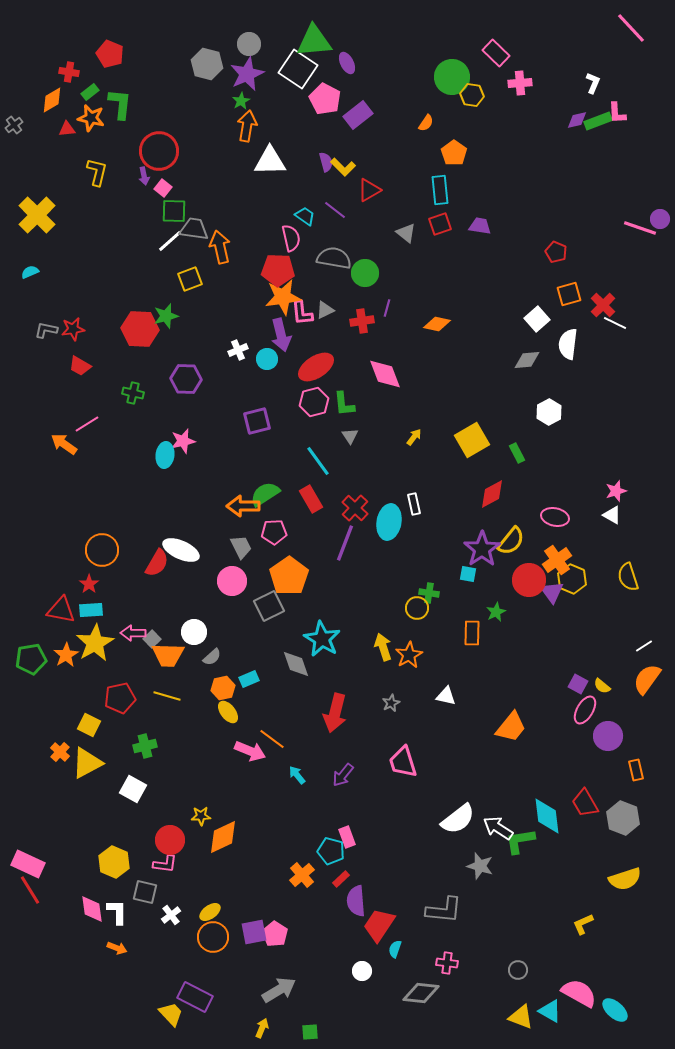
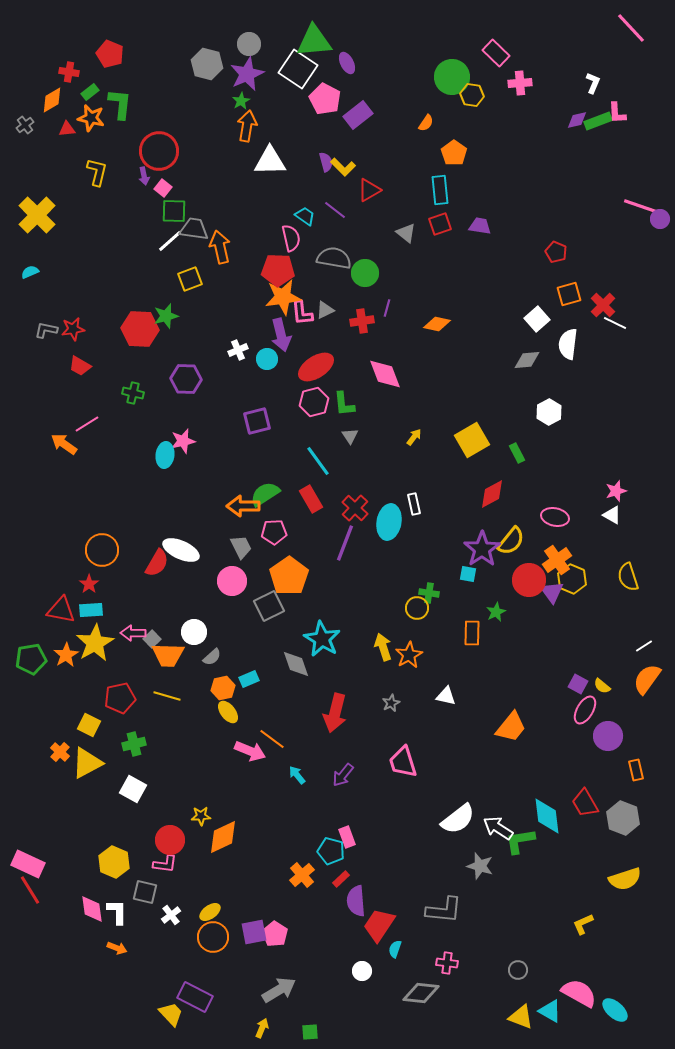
gray cross at (14, 125): moved 11 px right
pink line at (640, 228): moved 22 px up
green cross at (145, 746): moved 11 px left, 2 px up
